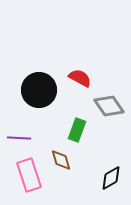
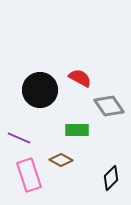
black circle: moved 1 px right
green rectangle: rotated 70 degrees clockwise
purple line: rotated 20 degrees clockwise
brown diamond: rotated 45 degrees counterclockwise
black diamond: rotated 15 degrees counterclockwise
